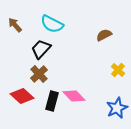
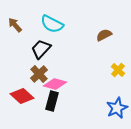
pink diamond: moved 19 px left, 12 px up; rotated 30 degrees counterclockwise
